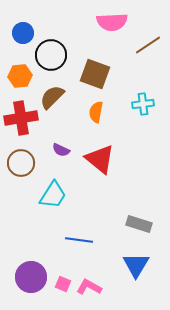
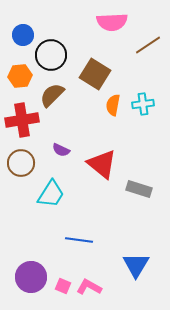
blue circle: moved 2 px down
brown square: rotated 12 degrees clockwise
brown semicircle: moved 2 px up
orange semicircle: moved 17 px right, 7 px up
red cross: moved 1 px right, 2 px down
red triangle: moved 2 px right, 5 px down
cyan trapezoid: moved 2 px left, 1 px up
gray rectangle: moved 35 px up
pink square: moved 2 px down
